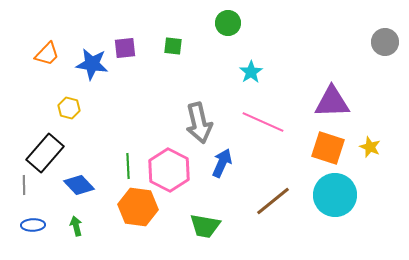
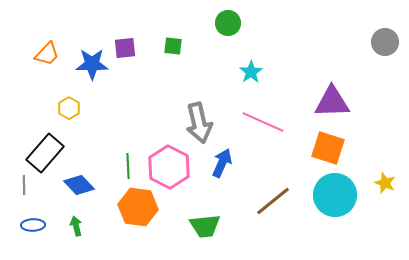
blue star: rotated 8 degrees counterclockwise
yellow hexagon: rotated 15 degrees clockwise
yellow star: moved 15 px right, 36 px down
pink hexagon: moved 3 px up
green trapezoid: rotated 16 degrees counterclockwise
